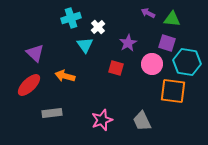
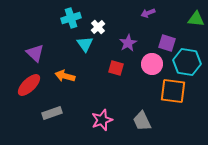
purple arrow: rotated 48 degrees counterclockwise
green triangle: moved 24 px right
cyan triangle: moved 1 px up
gray rectangle: rotated 12 degrees counterclockwise
